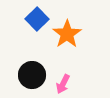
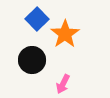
orange star: moved 2 px left
black circle: moved 15 px up
